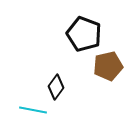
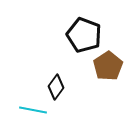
black pentagon: moved 1 px down
brown pentagon: rotated 20 degrees counterclockwise
